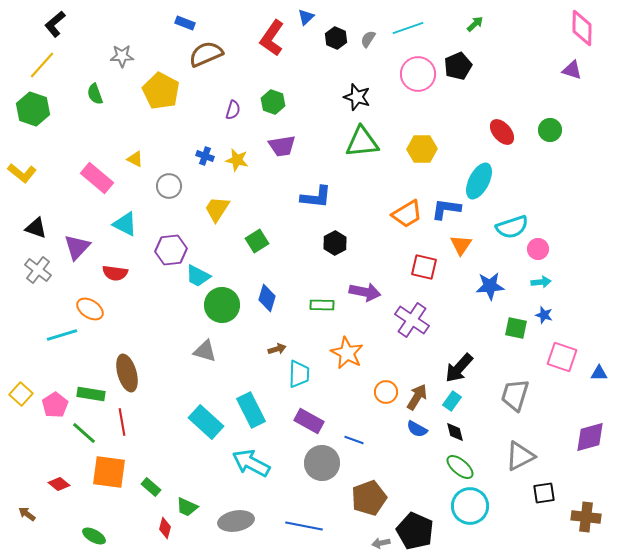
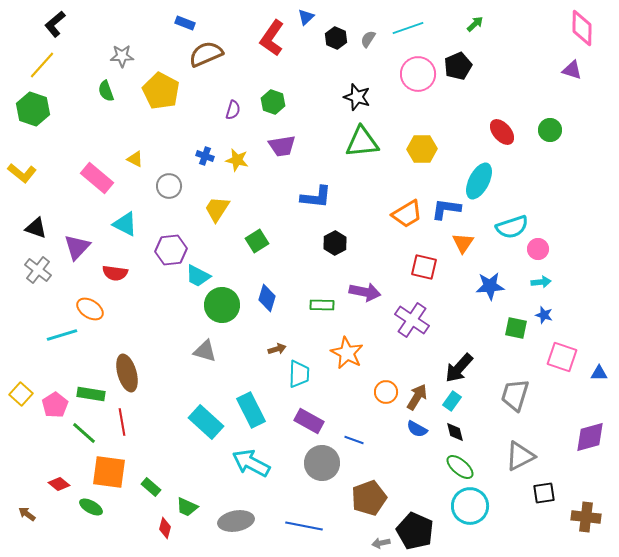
green semicircle at (95, 94): moved 11 px right, 3 px up
orange triangle at (461, 245): moved 2 px right, 2 px up
green ellipse at (94, 536): moved 3 px left, 29 px up
